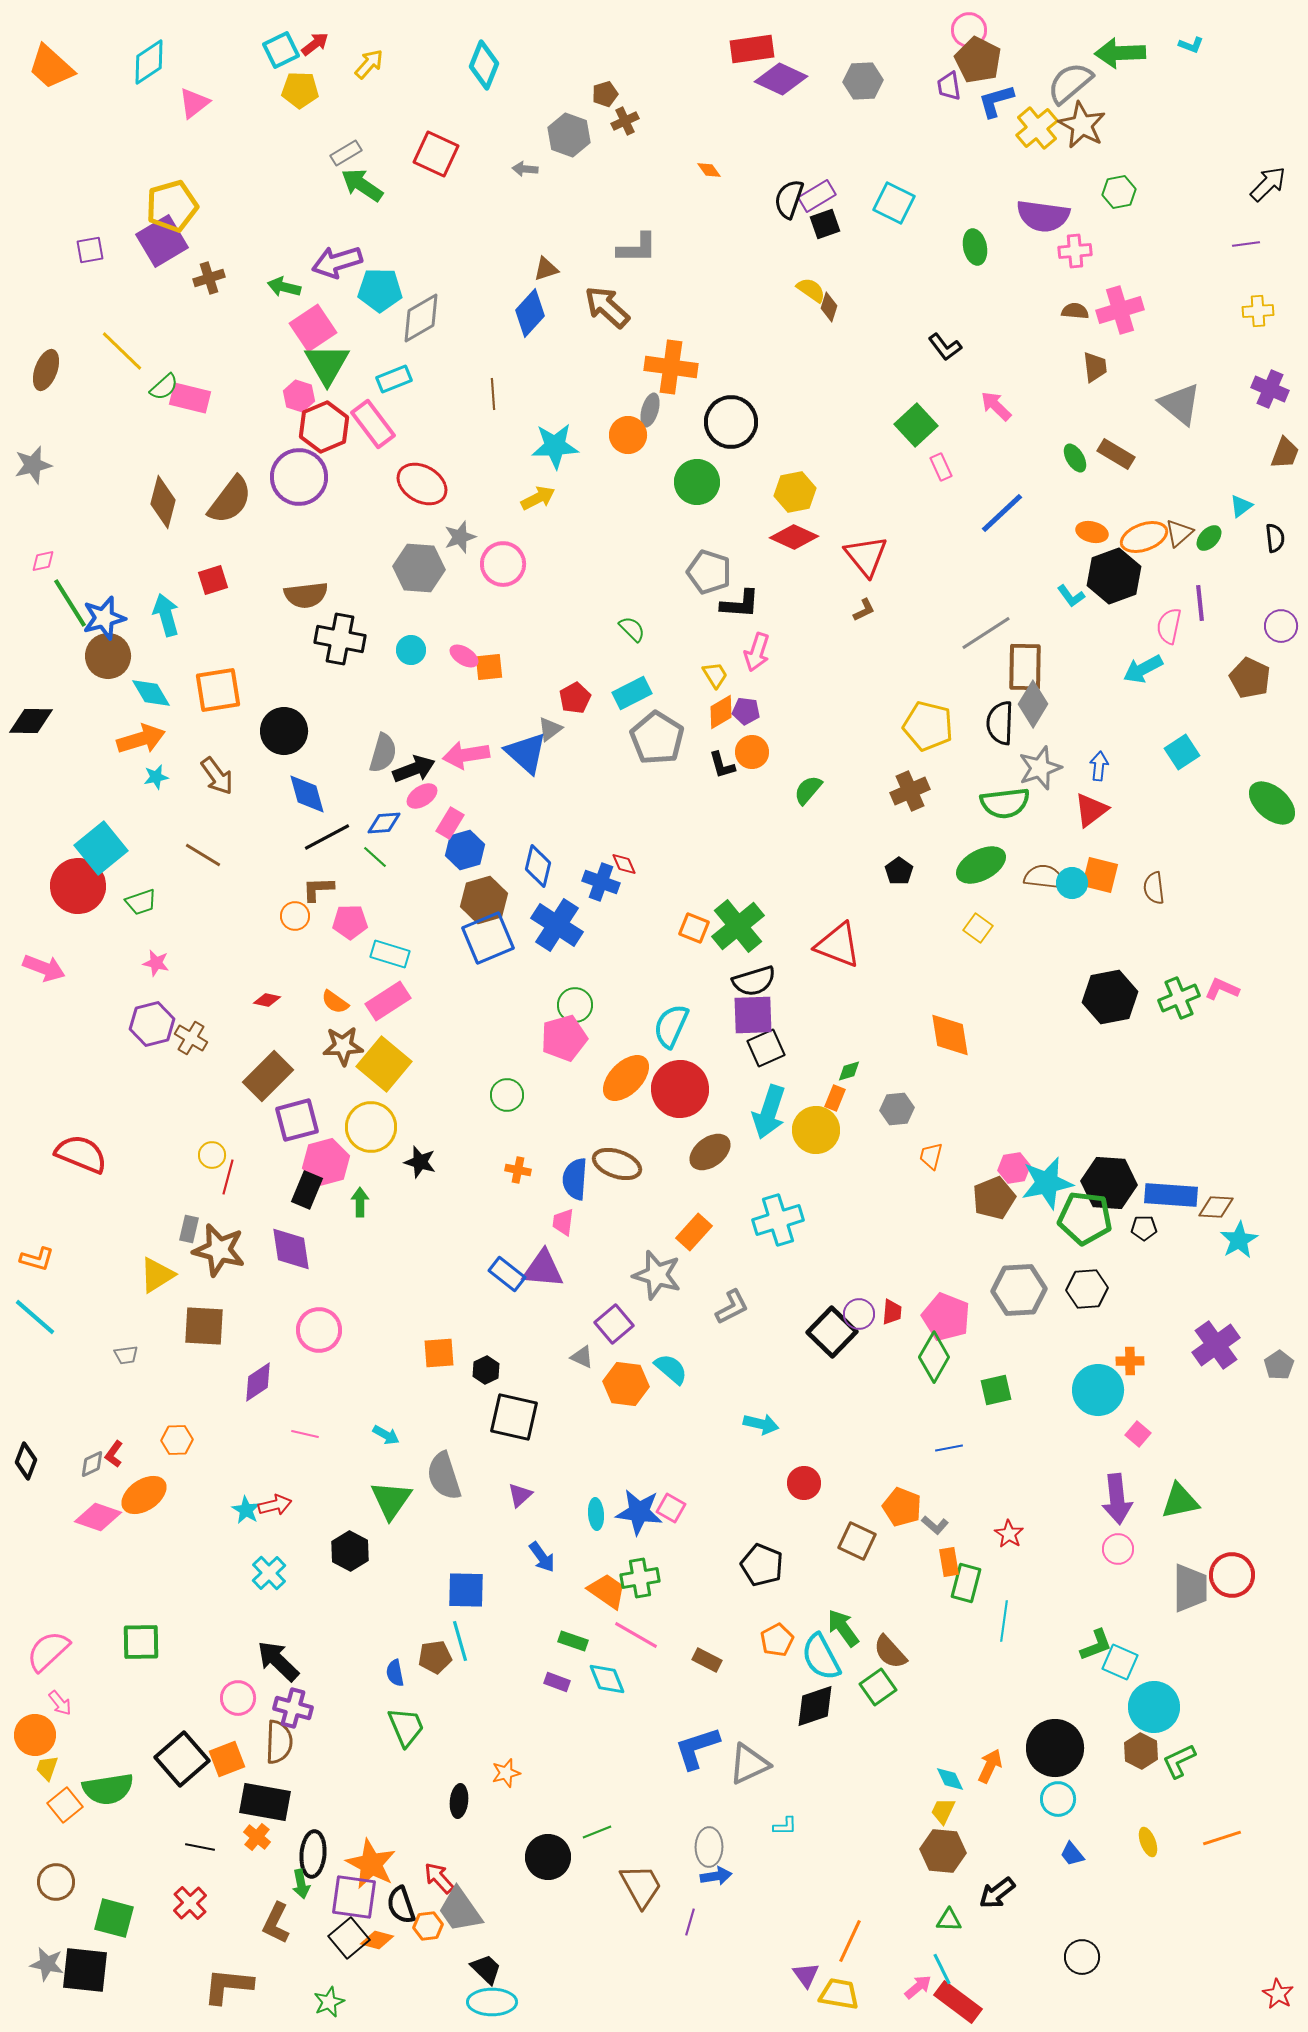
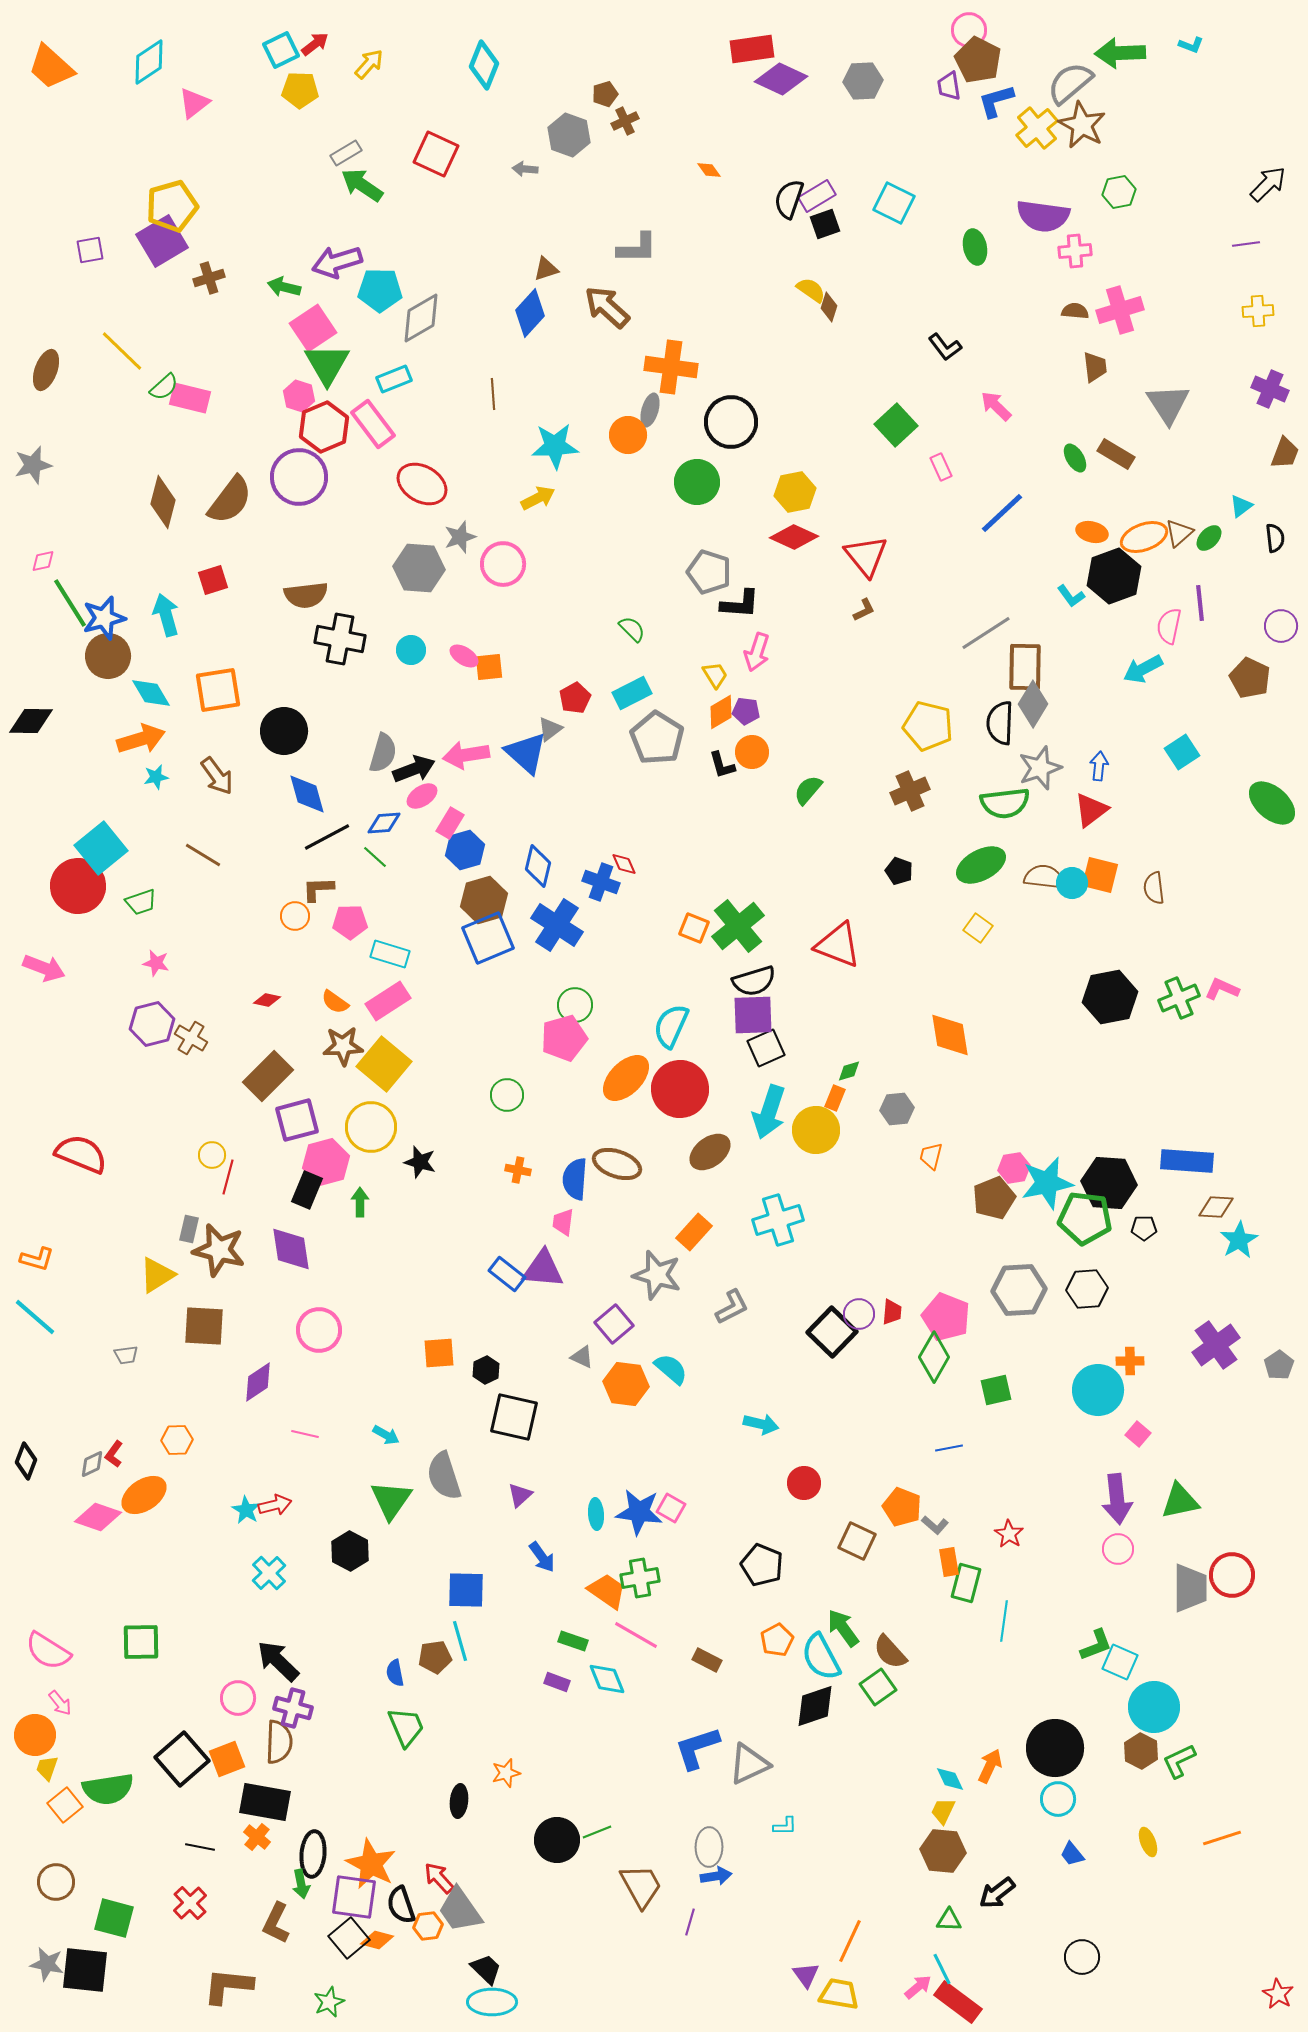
gray triangle at (1180, 404): moved 12 px left; rotated 18 degrees clockwise
green square at (916, 425): moved 20 px left
black pentagon at (899, 871): rotated 16 degrees counterclockwise
blue rectangle at (1171, 1195): moved 16 px right, 34 px up
pink semicircle at (48, 1651): rotated 105 degrees counterclockwise
black circle at (548, 1857): moved 9 px right, 17 px up
